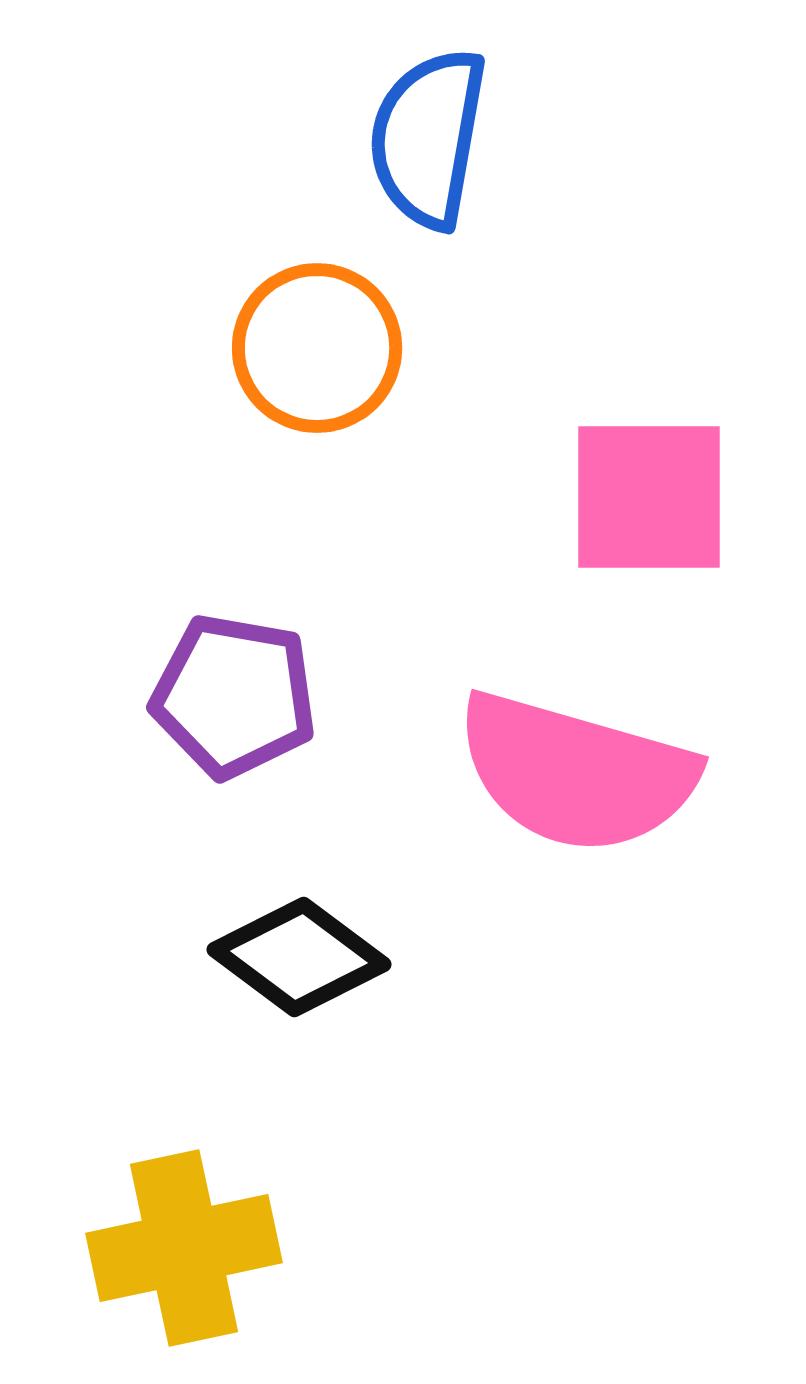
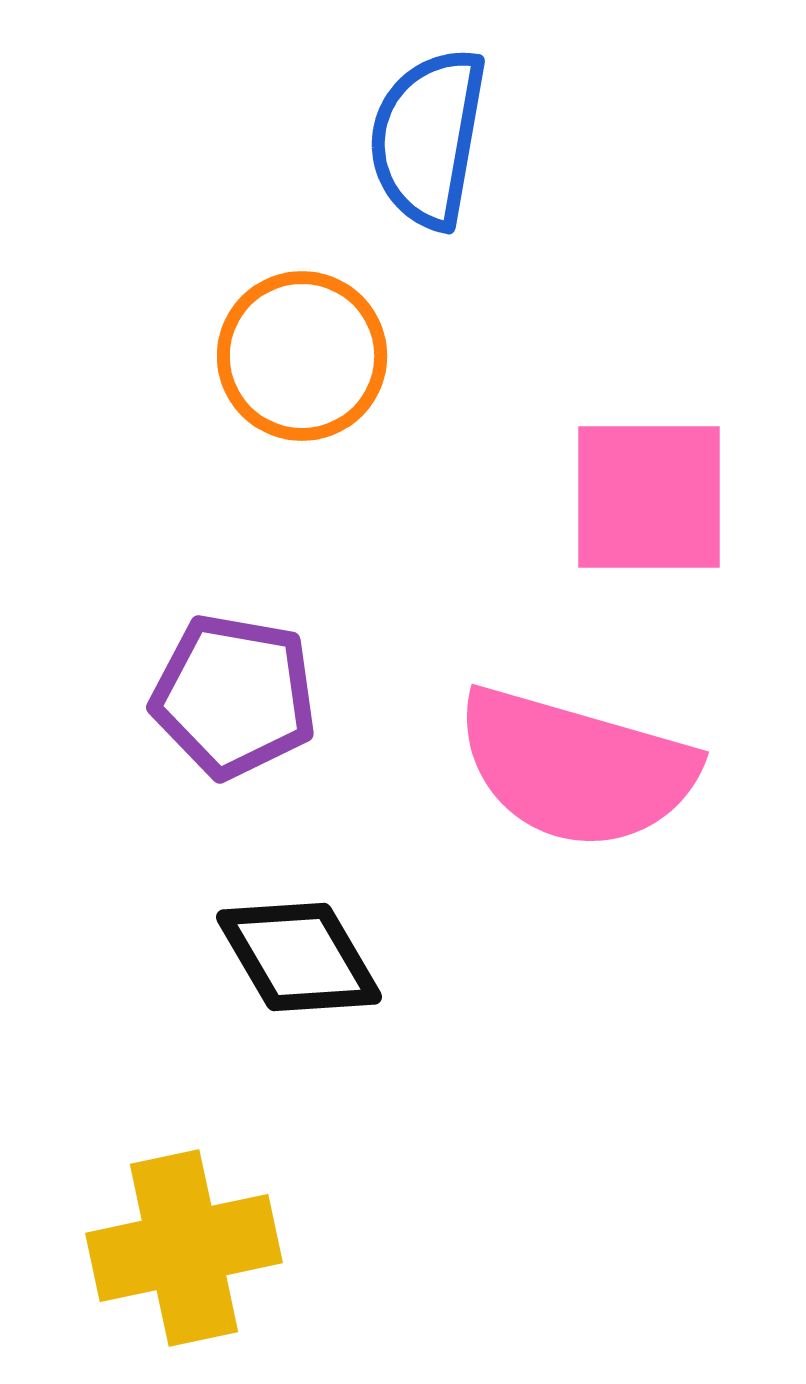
orange circle: moved 15 px left, 8 px down
pink semicircle: moved 5 px up
black diamond: rotated 23 degrees clockwise
